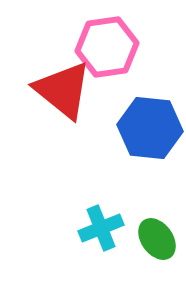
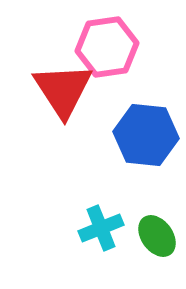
red triangle: rotated 18 degrees clockwise
blue hexagon: moved 4 px left, 7 px down
green ellipse: moved 3 px up
